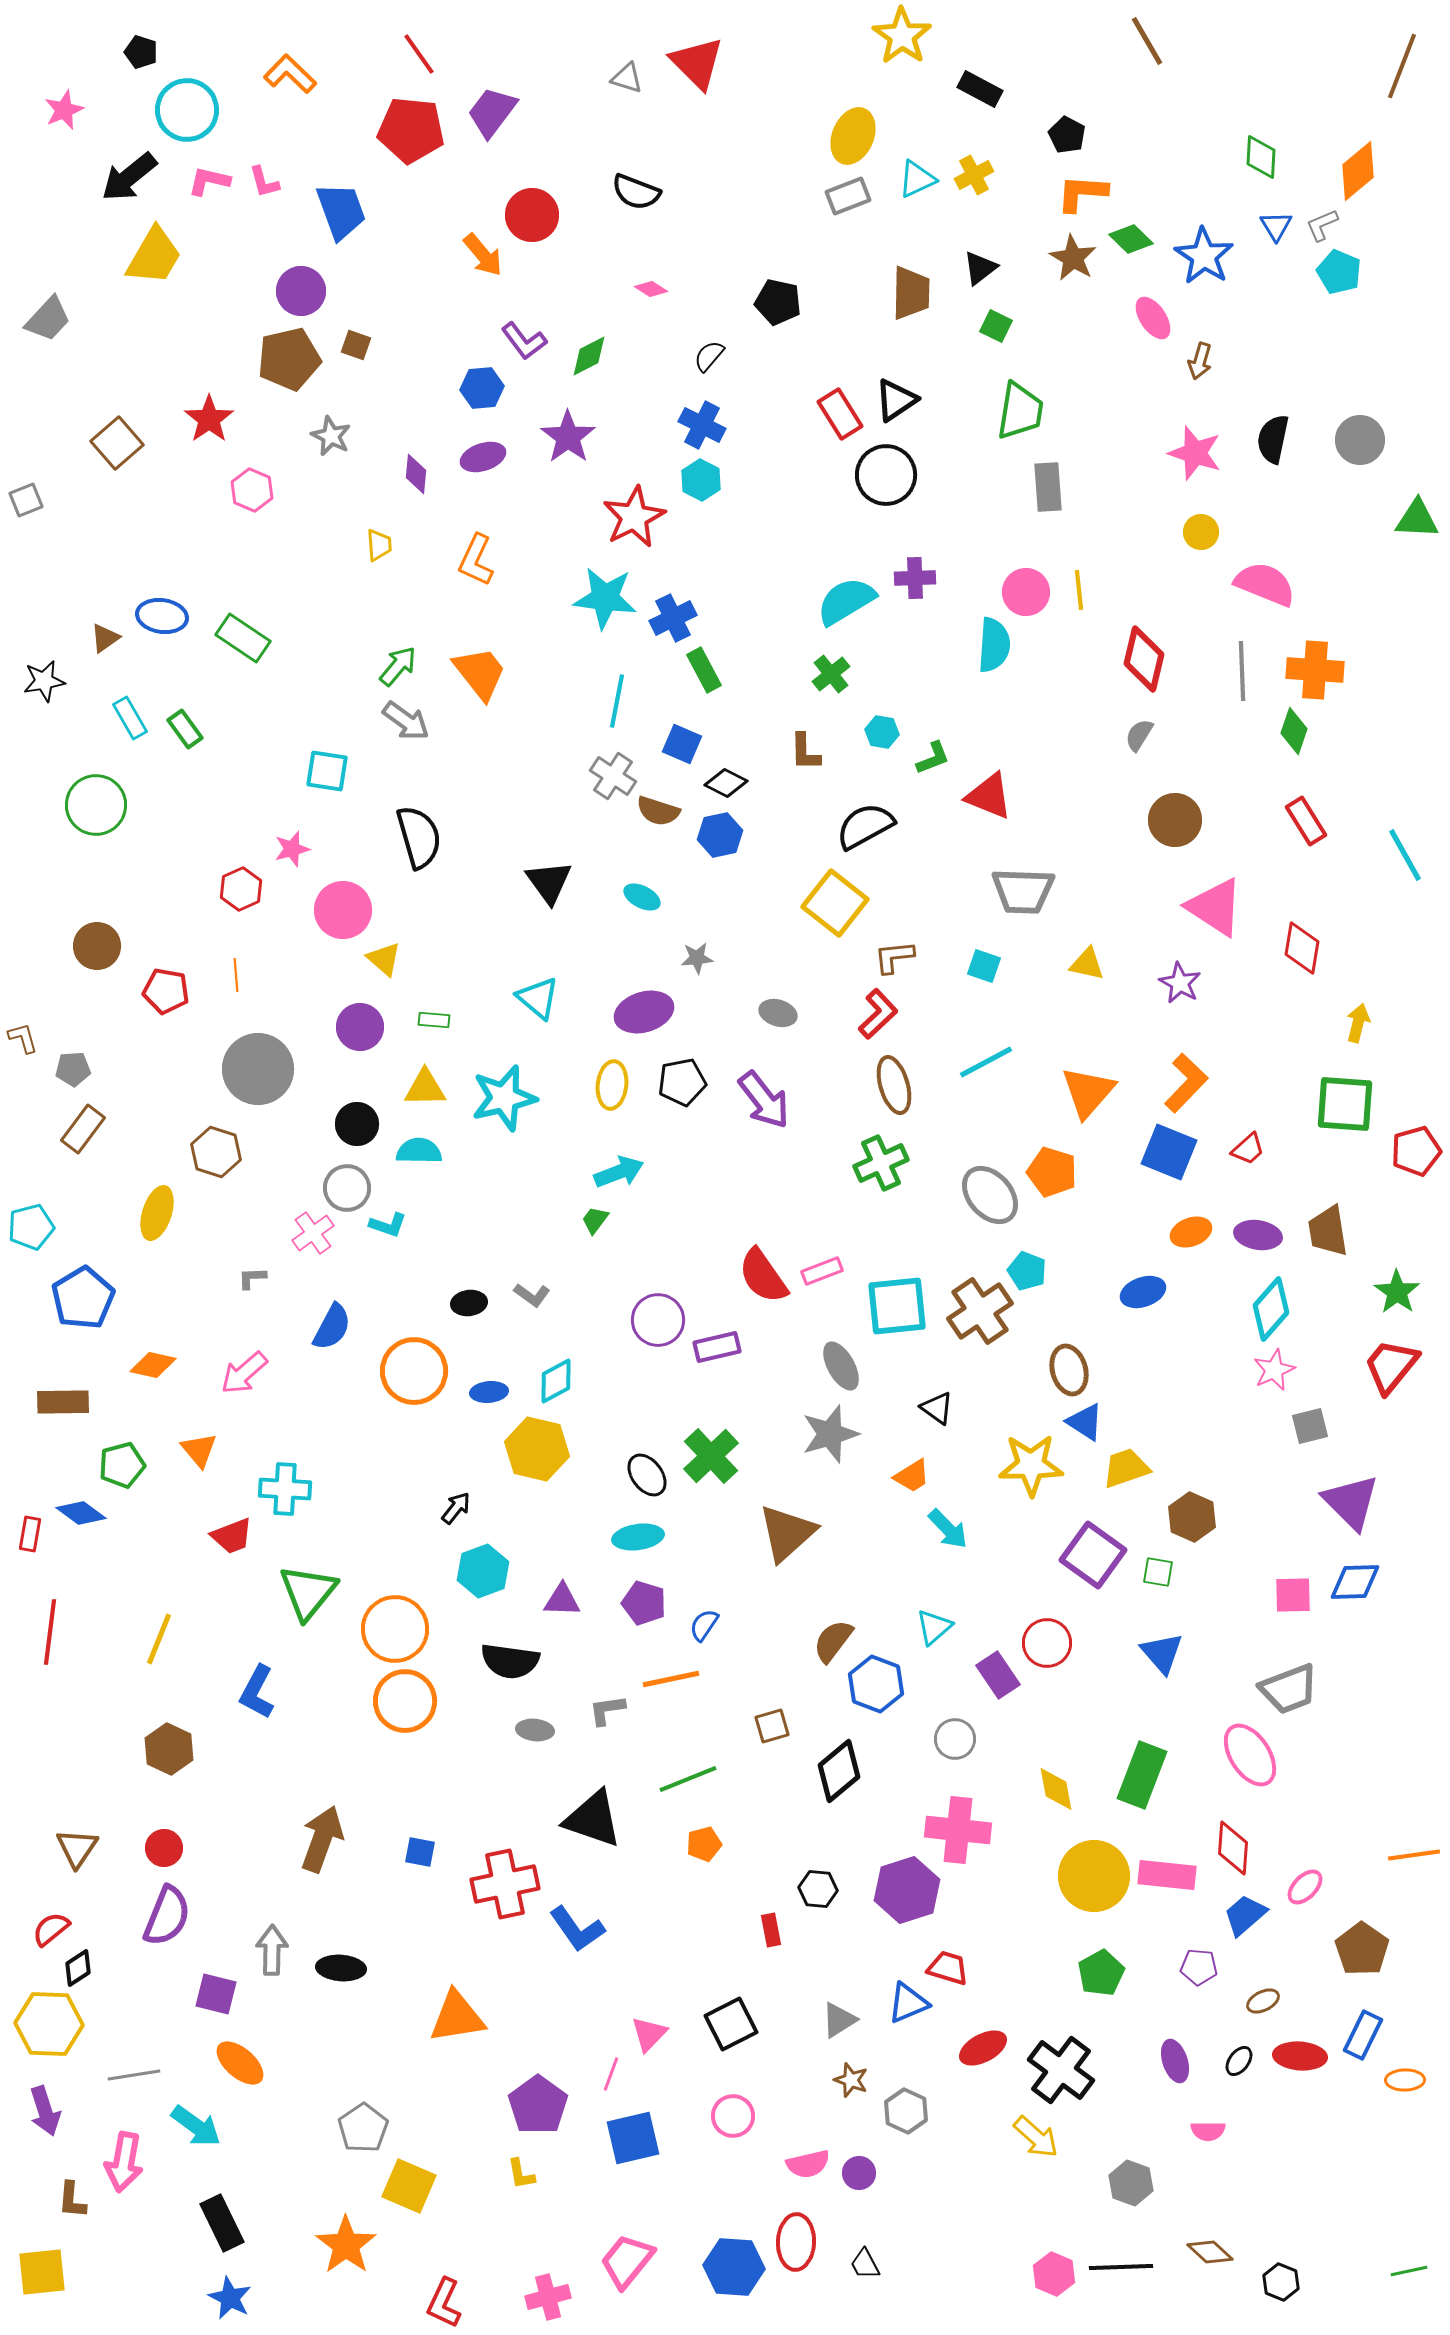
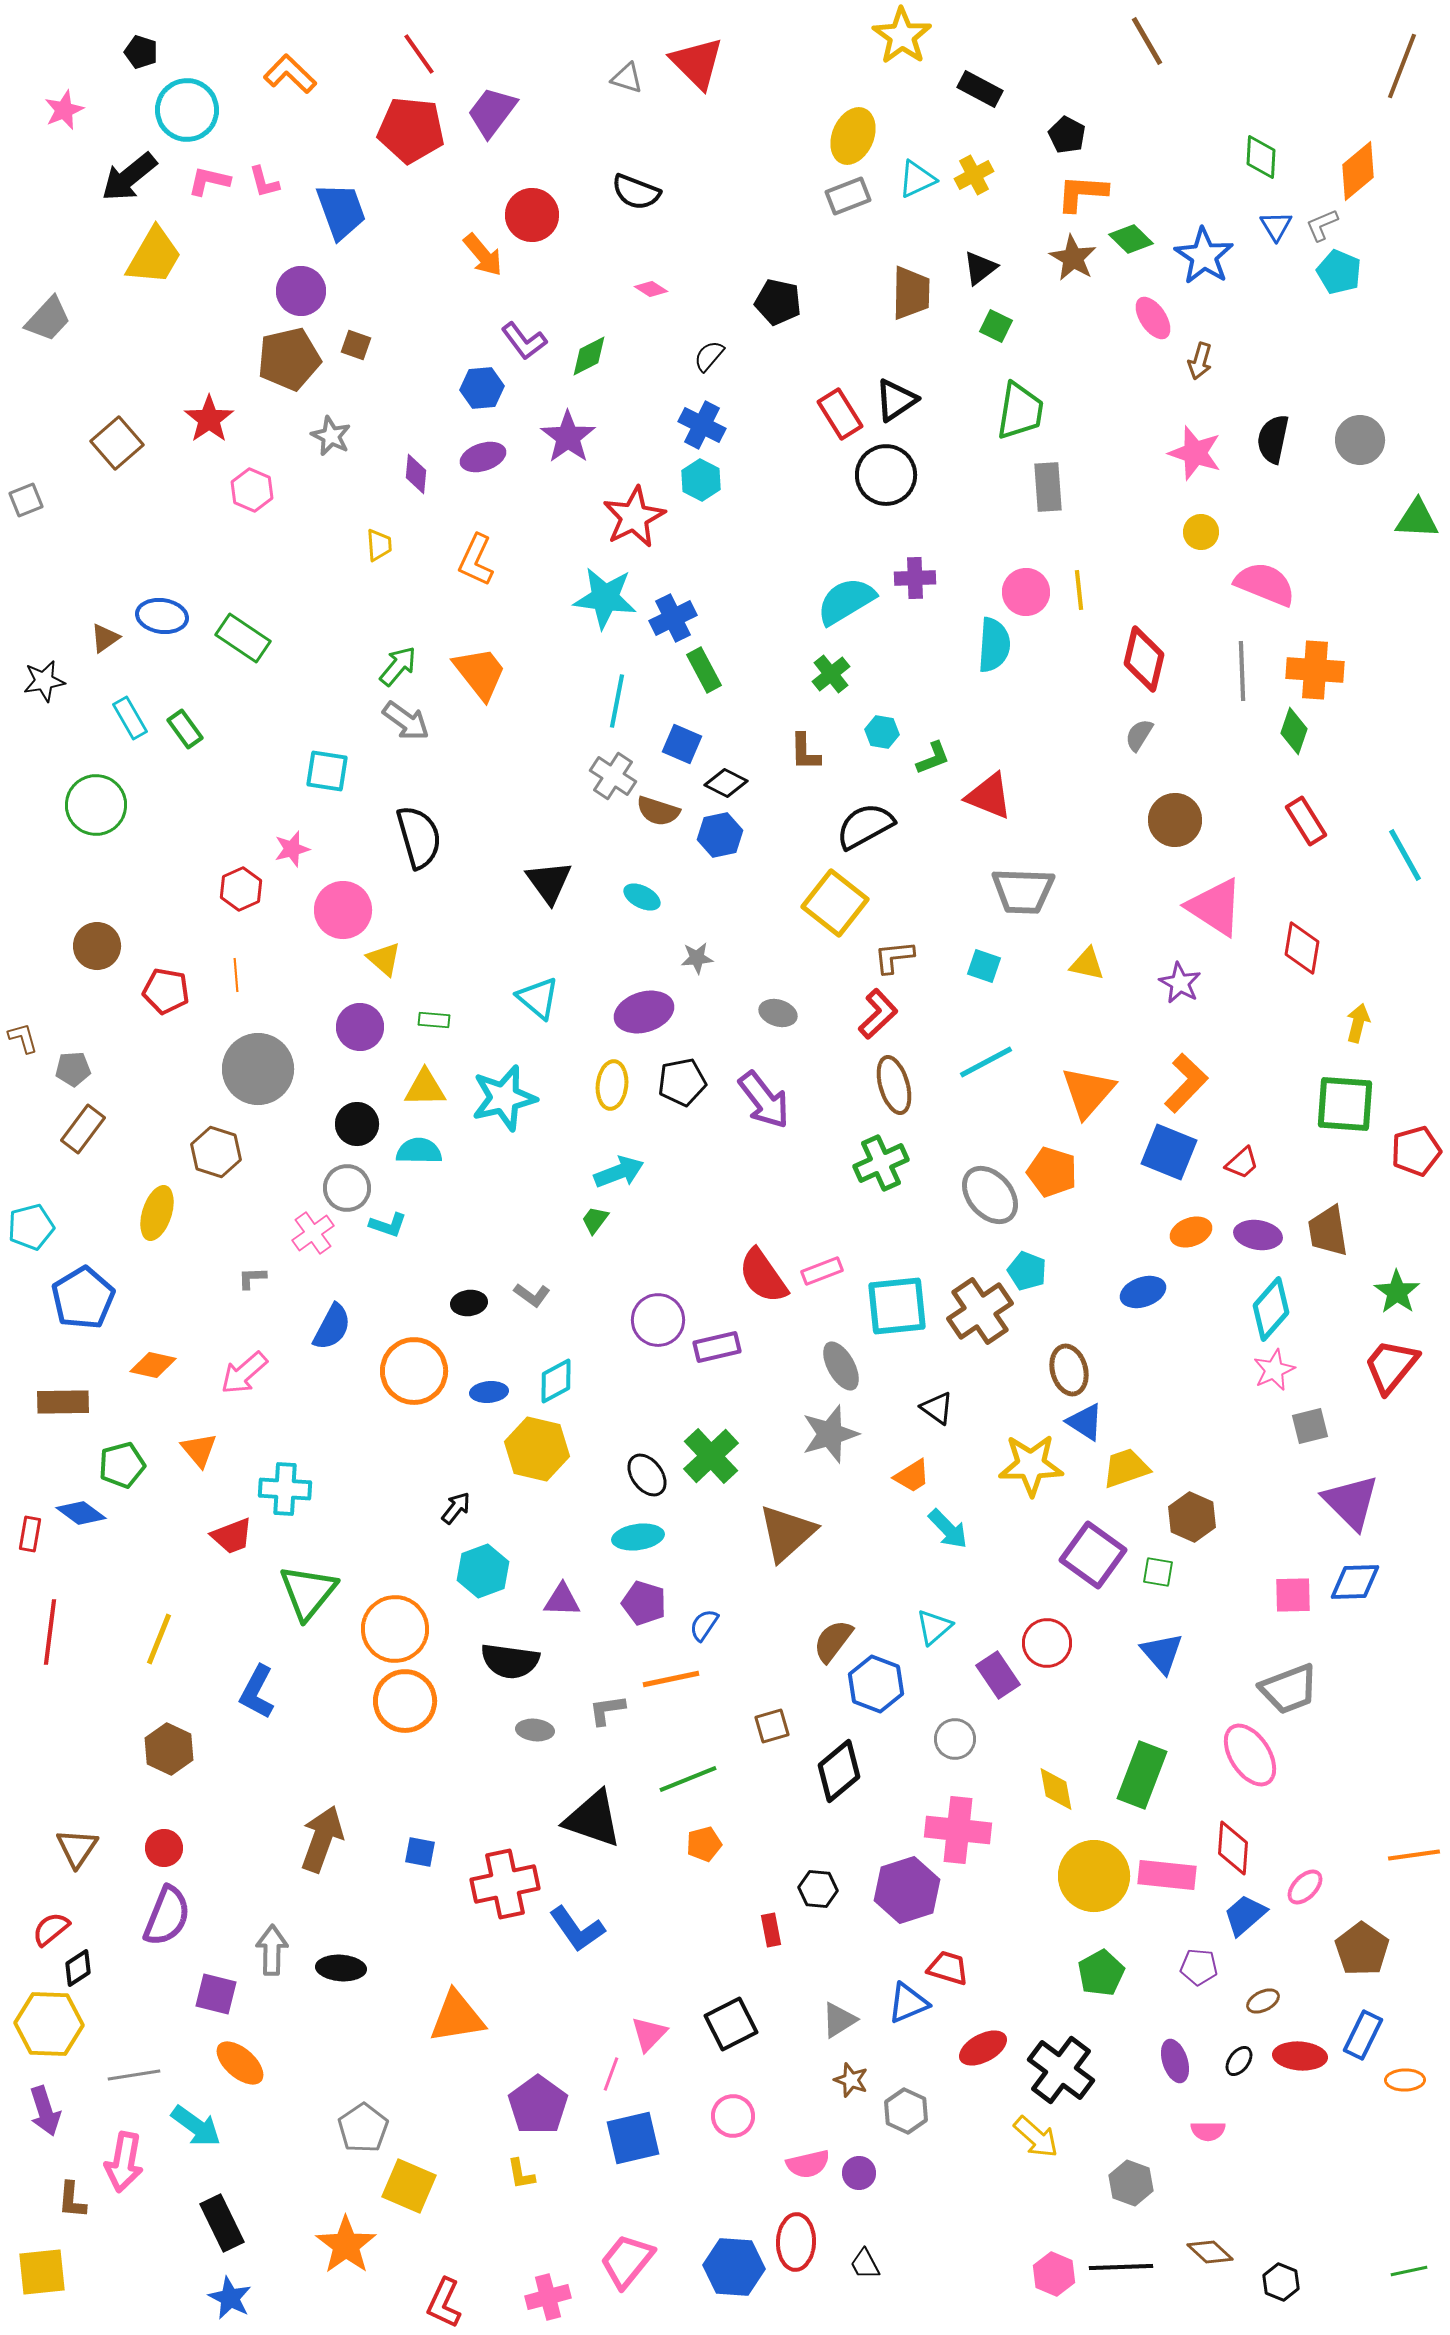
red trapezoid at (1248, 1149): moved 6 px left, 14 px down
